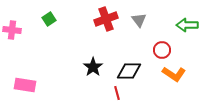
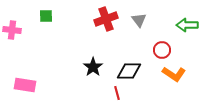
green square: moved 3 px left, 3 px up; rotated 32 degrees clockwise
